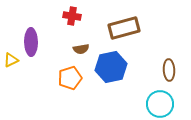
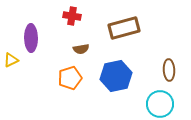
purple ellipse: moved 4 px up
blue hexagon: moved 5 px right, 9 px down
